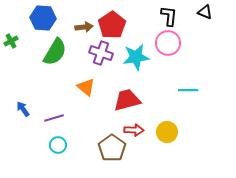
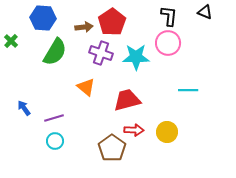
red pentagon: moved 3 px up
green cross: rotated 16 degrees counterclockwise
cyan star: rotated 8 degrees clockwise
blue arrow: moved 1 px right, 1 px up
cyan circle: moved 3 px left, 4 px up
